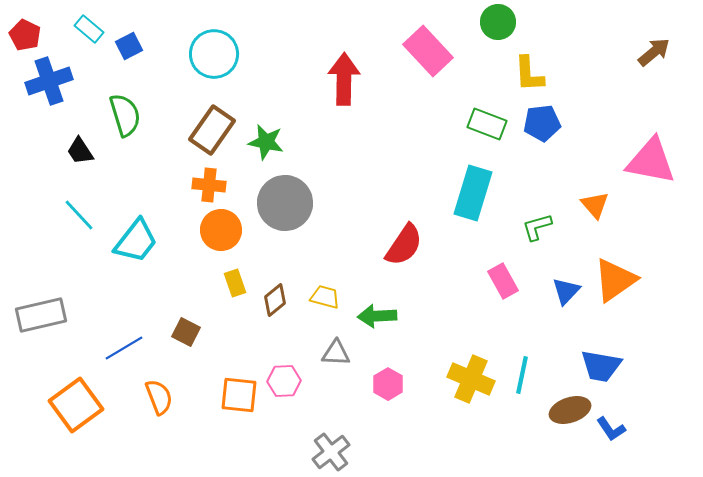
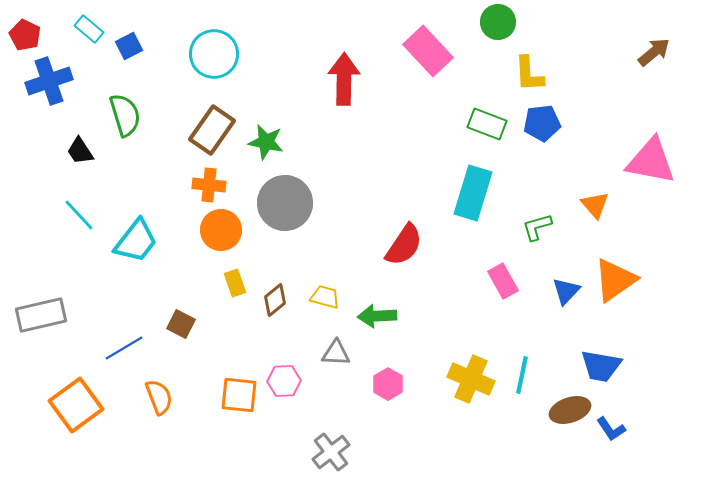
brown square at (186, 332): moved 5 px left, 8 px up
